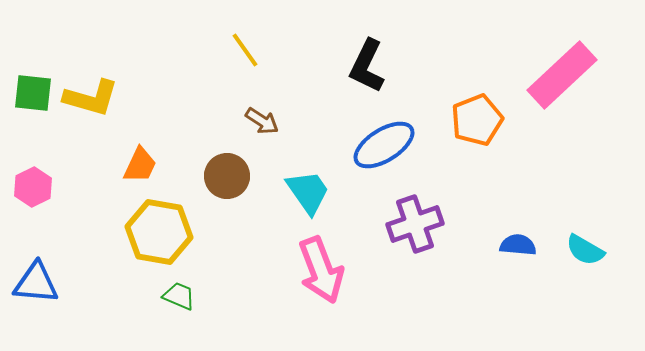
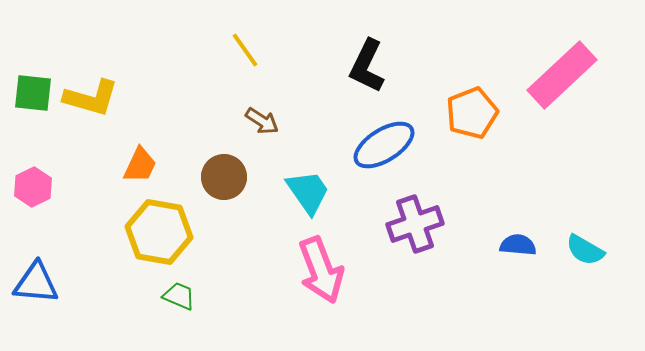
orange pentagon: moved 5 px left, 7 px up
brown circle: moved 3 px left, 1 px down
